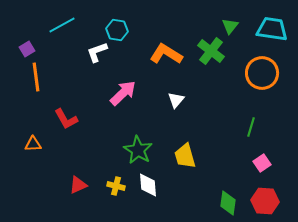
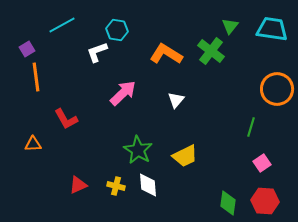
orange circle: moved 15 px right, 16 px down
yellow trapezoid: rotated 100 degrees counterclockwise
